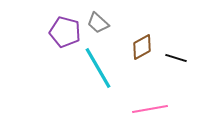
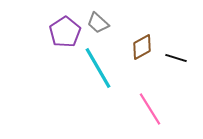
purple pentagon: rotated 24 degrees clockwise
pink line: rotated 68 degrees clockwise
